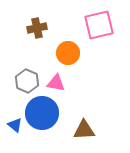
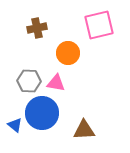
gray hexagon: moved 2 px right; rotated 20 degrees counterclockwise
